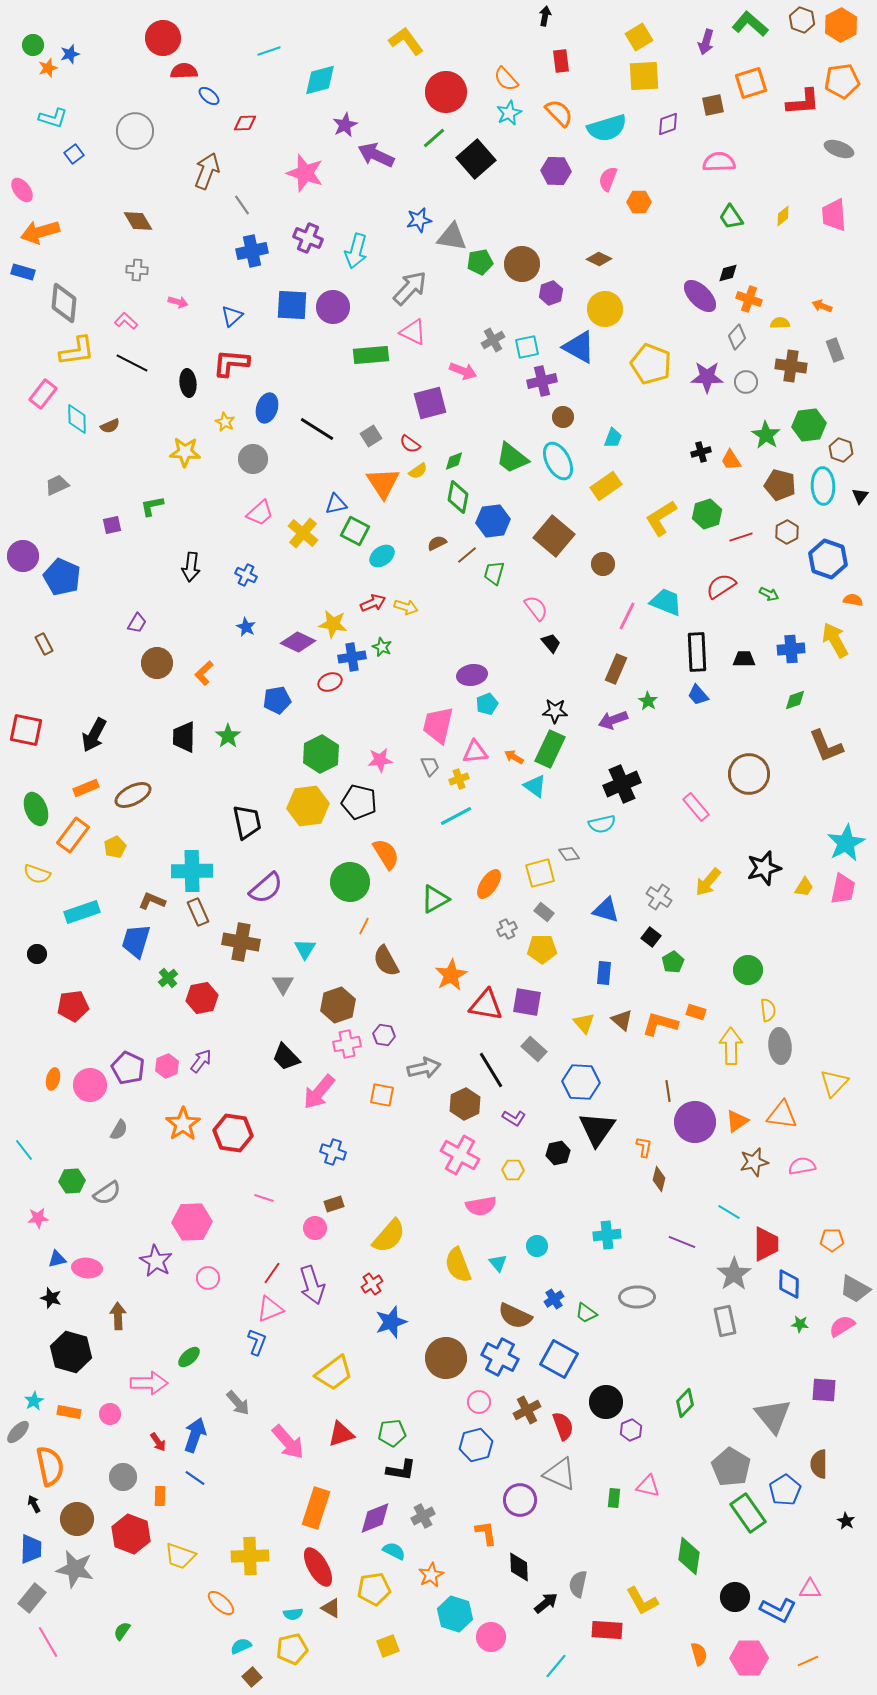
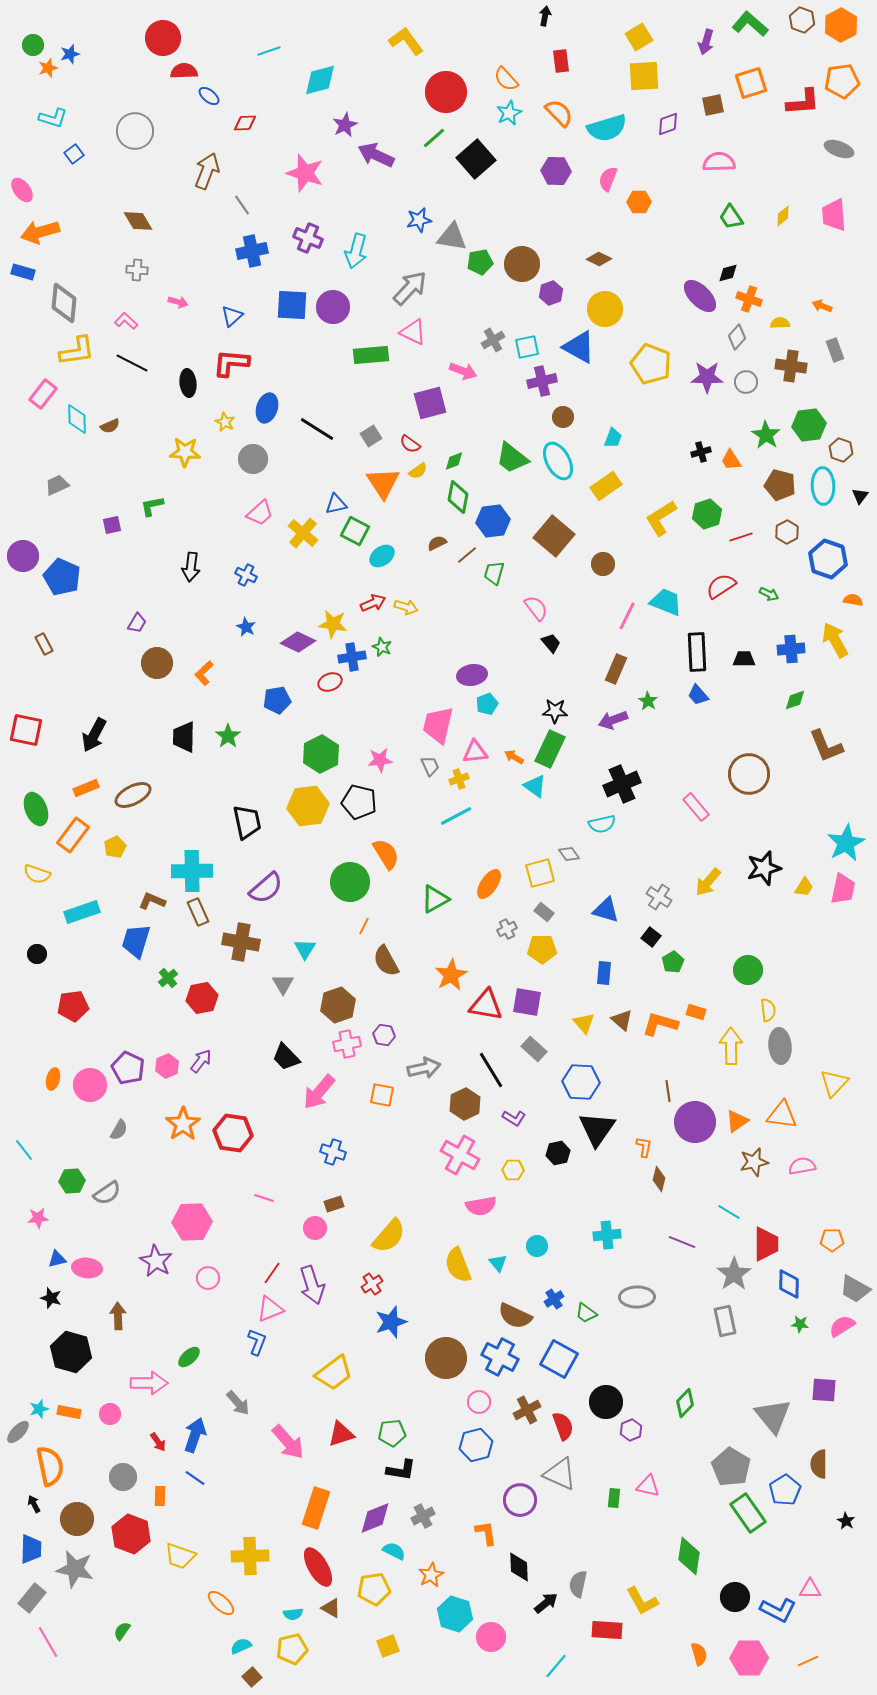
cyan star at (34, 1401): moved 5 px right, 8 px down; rotated 12 degrees clockwise
